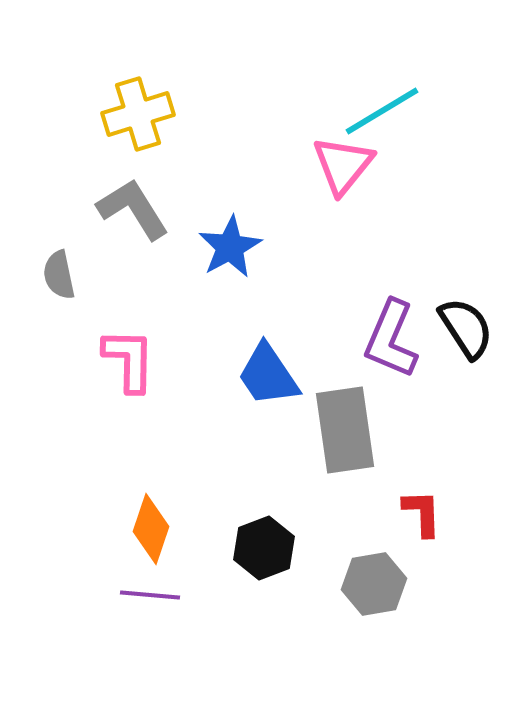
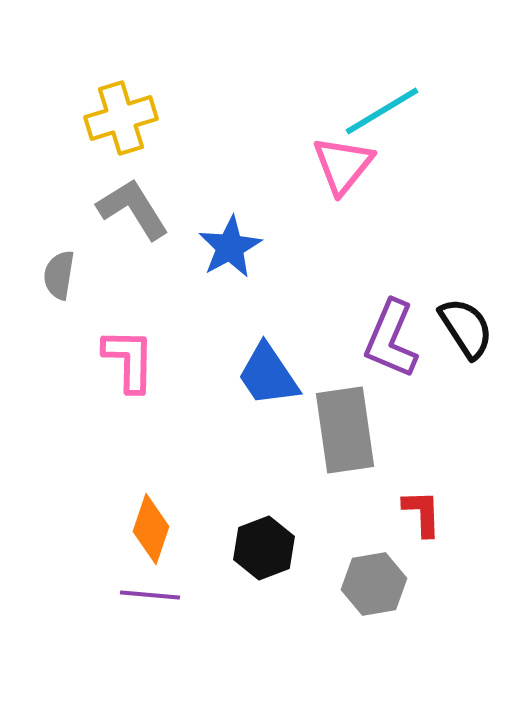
yellow cross: moved 17 px left, 4 px down
gray semicircle: rotated 21 degrees clockwise
